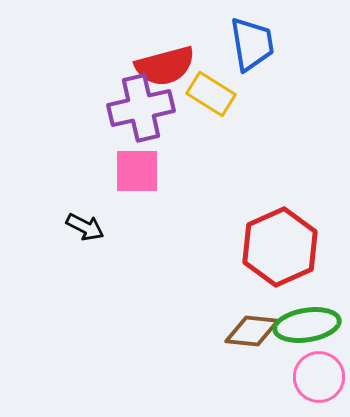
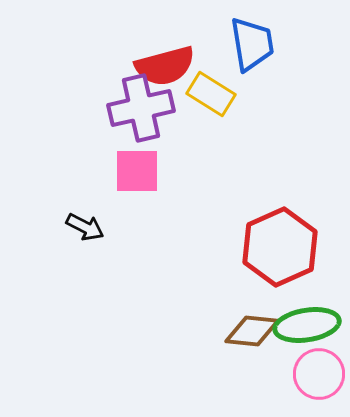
pink circle: moved 3 px up
